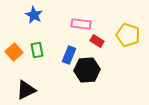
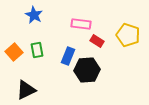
blue rectangle: moved 1 px left, 1 px down
